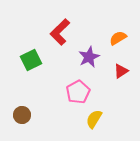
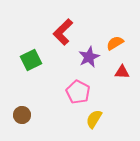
red L-shape: moved 3 px right
orange semicircle: moved 3 px left, 5 px down
red triangle: moved 1 px right, 1 px down; rotated 35 degrees clockwise
pink pentagon: rotated 15 degrees counterclockwise
